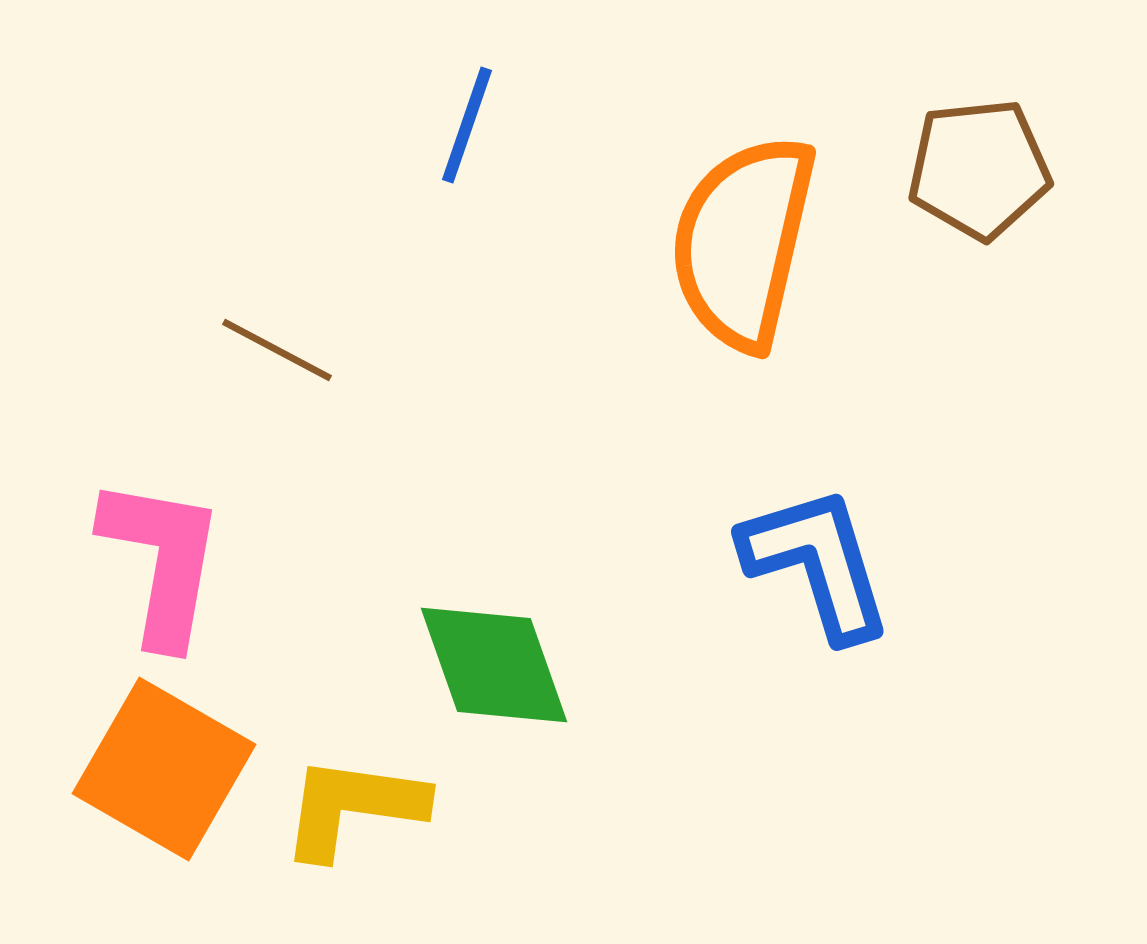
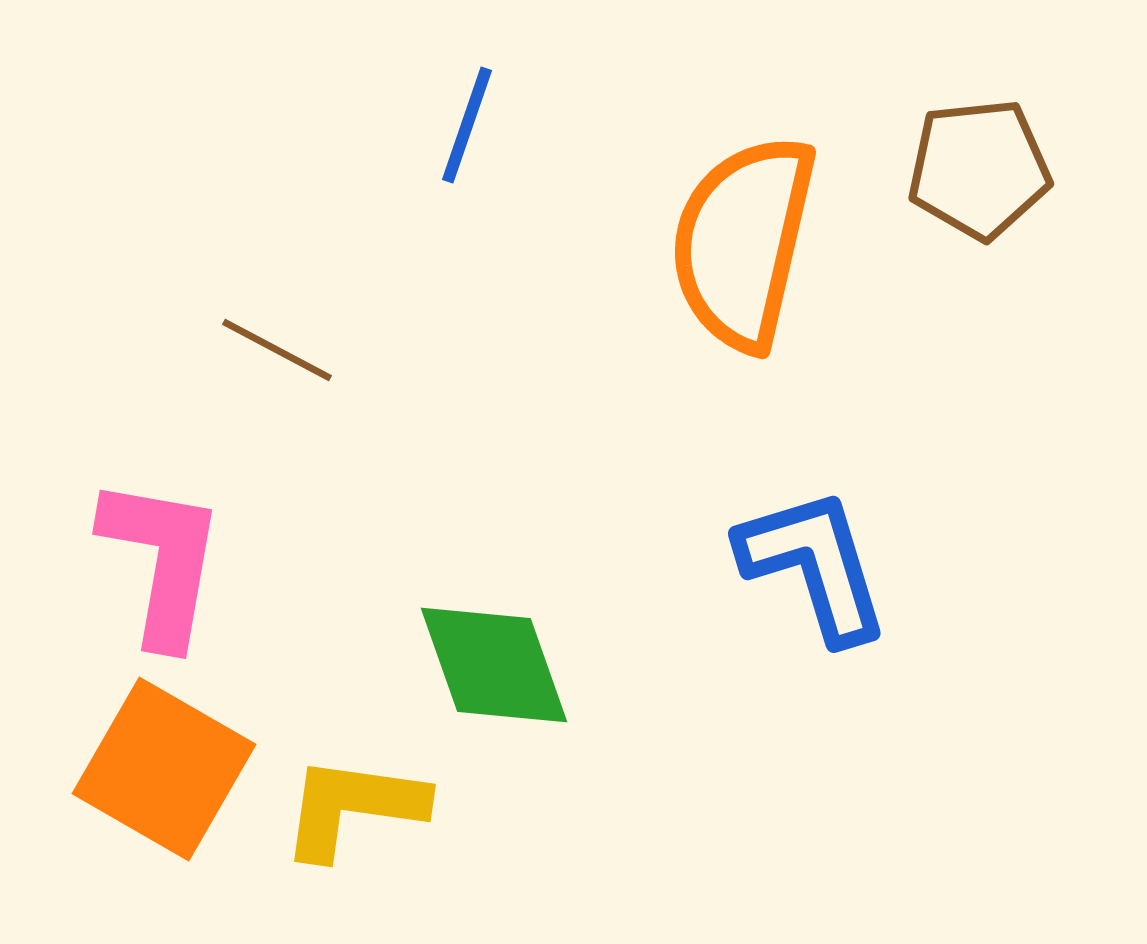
blue L-shape: moved 3 px left, 2 px down
